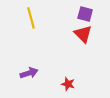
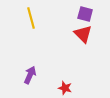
purple arrow: moved 1 px right, 2 px down; rotated 48 degrees counterclockwise
red star: moved 3 px left, 4 px down
